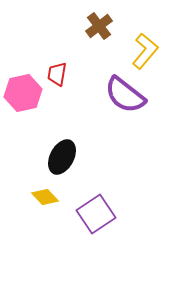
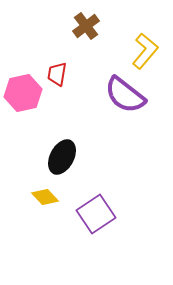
brown cross: moved 13 px left
